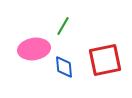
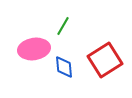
red square: rotated 20 degrees counterclockwise
